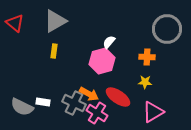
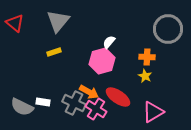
gray triangle: moved 3 px right; rotated 20 degrees counterclockwise
gray circle: moved 1 px right
yellow rectangle: moved 1 px down; rotated 64 degrees clockwise
yellow star: moved 6 px up; rotated 24 degrees clockwise
orange arrow: moved 2 px up
pink cross: moved 1 px left, 4 px up
